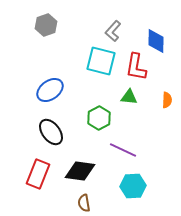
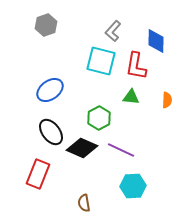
red L-shape: moved 1 px up
green triangle: moved 2 px right
purple line: moved 2 px left
black diamond: moved 2 px right, 23 px up; rotated 16 degrees clockwise
